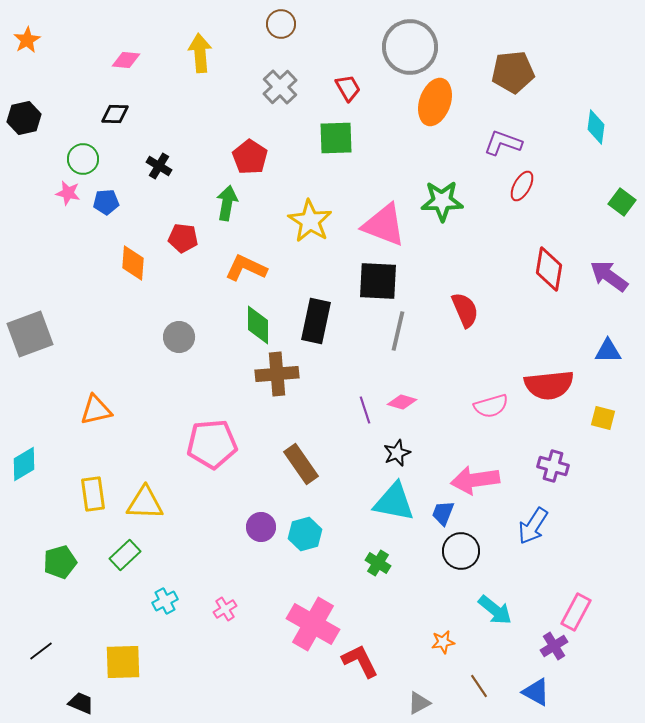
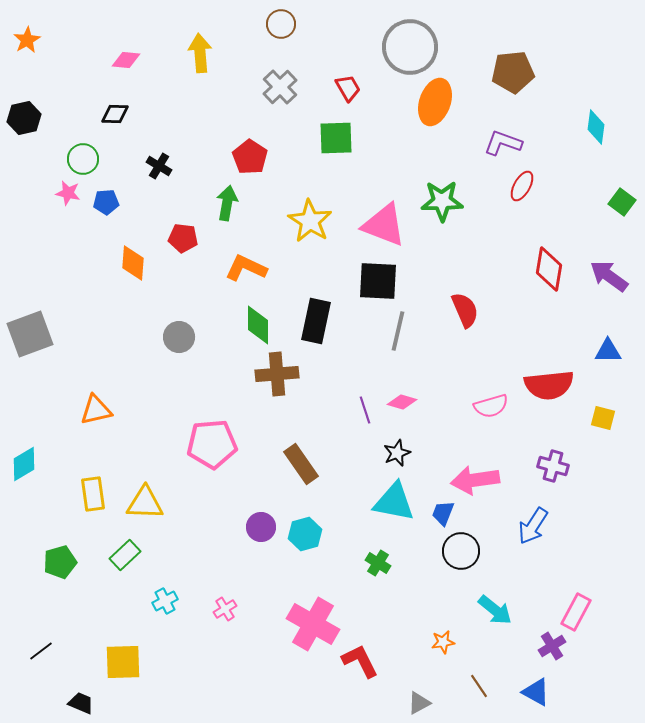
purple cross at (554, 646): moved 2 px left
